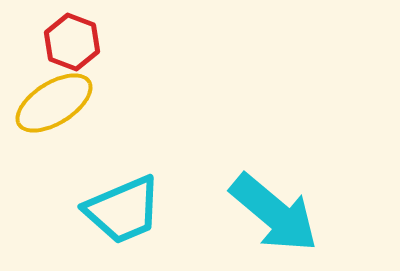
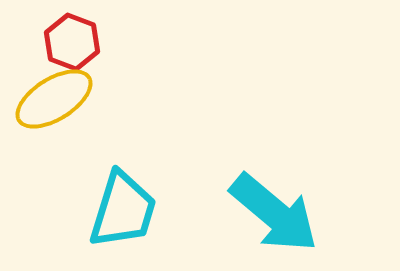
yellow ellipse: moved 4 px up
cyan trapezoid: rotated 50 degrees counterclockwise
